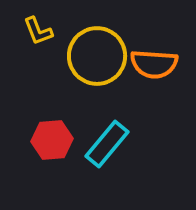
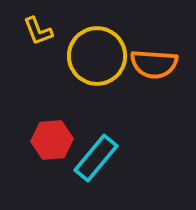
cyan rectangle: moved 11 px left, 14 px down
